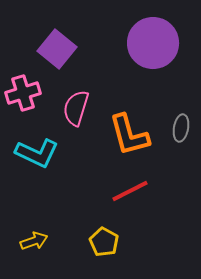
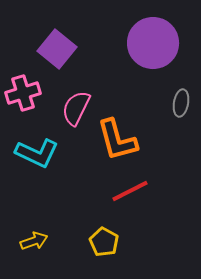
pink semicircle: rotated 9 degrees clockwise
gray ellipse: moved 25 px up
orange L-shape: moved 12 px left, 5 px down
